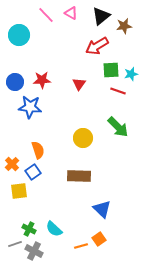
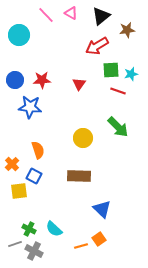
brown star: moved 3 px right, 4 px down
blue circle: moved 2 px up
blue square: moved 1 px right, 4 px down; rotated 28 degrees counterclockwise
